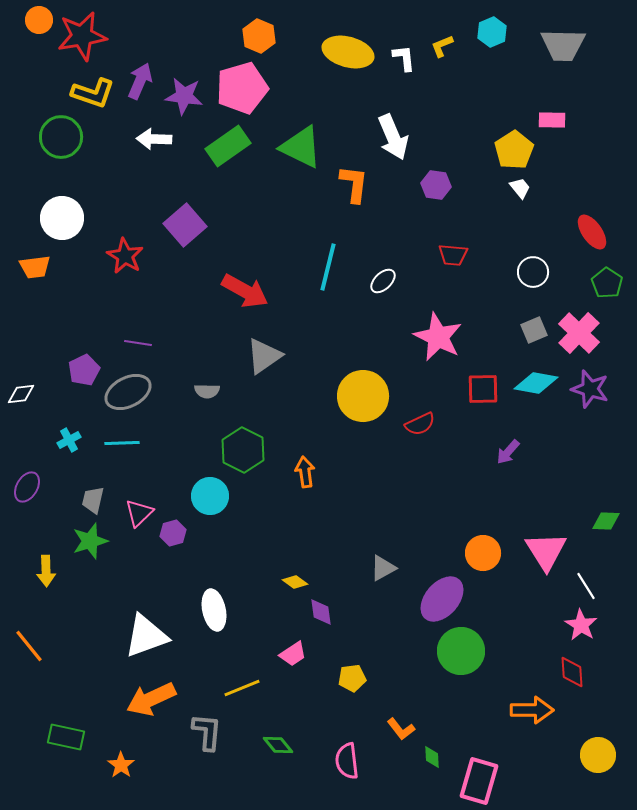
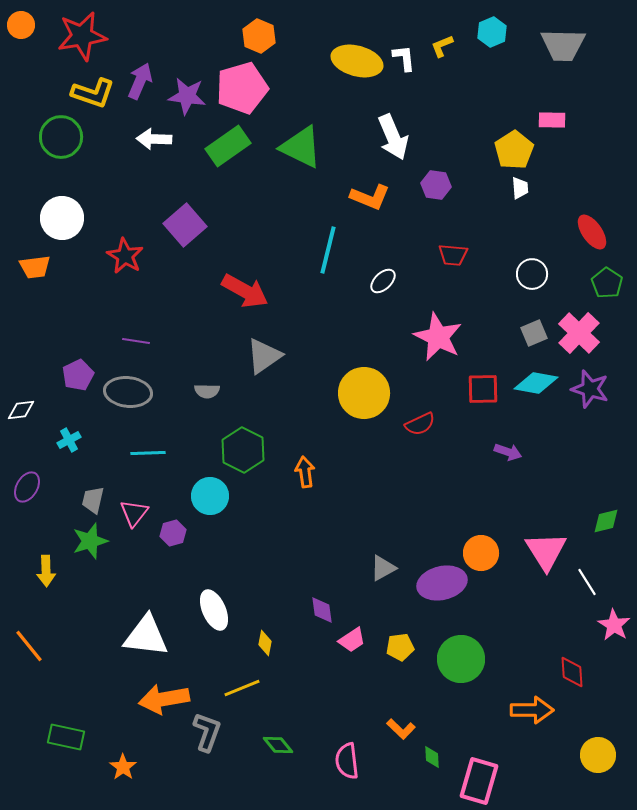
orange circle at (39, 20): moved 18 px left, 5 px down
yellow ellipse at (348, 52): moved 9 px right, 9 px down
purple star at (184, 96): moved 3 px right
orange L-shape at (354, 184): moved 16 px right, 13 px down; rotated 105 degrees clockwise
white trapezoid at (520, 188): rotated 35 degrees clockwise
cyan line at (328, 267): moved 17 px up
white circle at (533, 272): moved 1 px left, 2 px down
gray square at (534, 330): moved 3 px down
purple line at (138, 343): moved 2 px left, 2 px up
purple pentagon at (84, 370): moved 6 px left, 5 px down
gray ellipse at (128, 392): rotated 33 degrees clockwise
white diamond at (21, 394): moved 16 px down
yellow circle at (363, 396): moved 1 px right, 3 px up
cyan line at (122, 443): moved 26 px right, 10 px down
purple arrow at (508, 452): rotated 112 degrees counterclockwise
pink triangle at (139, 513): moved 5 px left; rotated 8 degrees counterclockwise
green diamond at (606, 521): rotated 16 degrees counterclockwise
orange circle at (483, 553): moved 2 px left
yellow diamond at (295, 582): moved 30 px left, 61 px down; rotated 65 degrees clockwise
white line at (586, 586): moved 1 px right, 4 px up
purple ellipse at (442, 599): moved 16 px up; rotated 36 degrees clockwise
white ellipse at (214, 610): rotated 12 degrees counterclockwise
purple diamond at (321, 612): moved 1 px right, 2 px up
pink star at (581, 625): moved 33 px right
white triangle at (146, 636): rotated 27 degrees clockwise
green circle at (461, 651): moved 8 px down
pink trapezoid at (293, 654): moved 59 px right, 14 px up
yellow pentagon at (352, 678): moved 48 px right, 31 px up
orange arrow at (151, 699): moved 13 px right; rotated 15 degrees clockwise
orange L-shape at (401, 729): rotated 8 degrees counterclockwise
gray L-shape at (207, 732): rotated 15 degrees clockwise
orange star at (121, 765): moved 2 px right, 2 px down
